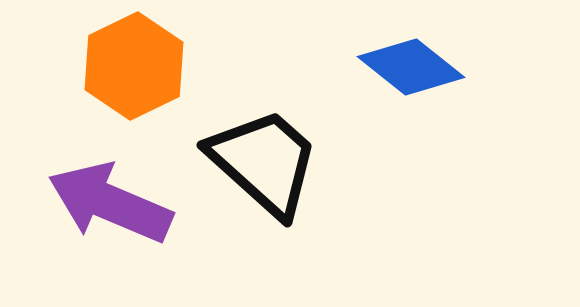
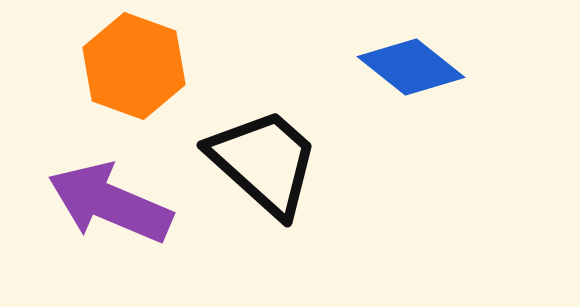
orange hexagon: rotated 14 degrees counterclockwise
